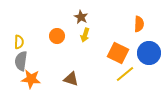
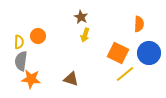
orange circle: moved 19 px left
